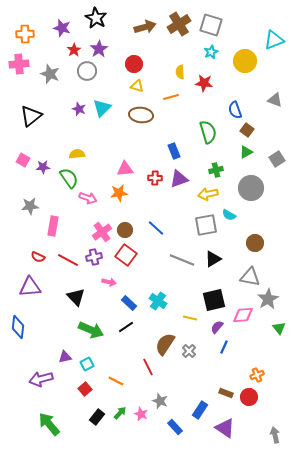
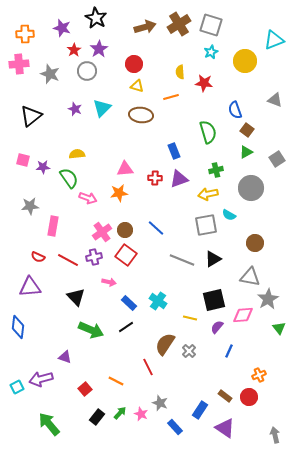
purple star at (79, 109): moved 4 px left
pink square at (23, 160): rotated 16 degrees counterclockwise
blue line at (224, 347): moved 5 px right, 4 px down
purple triangle at (65, 357): rotated 32 degrees clockwise
cyan square at (87, 364): moved 70 px left, 23 px down
orange cross at (257, 375): moved 2 px right
brown rectangle at (226, 393): moved 1 px left, 3 px down; rotated 16 degrees clockwise
gray star at (160, 401): moved 2 px down
